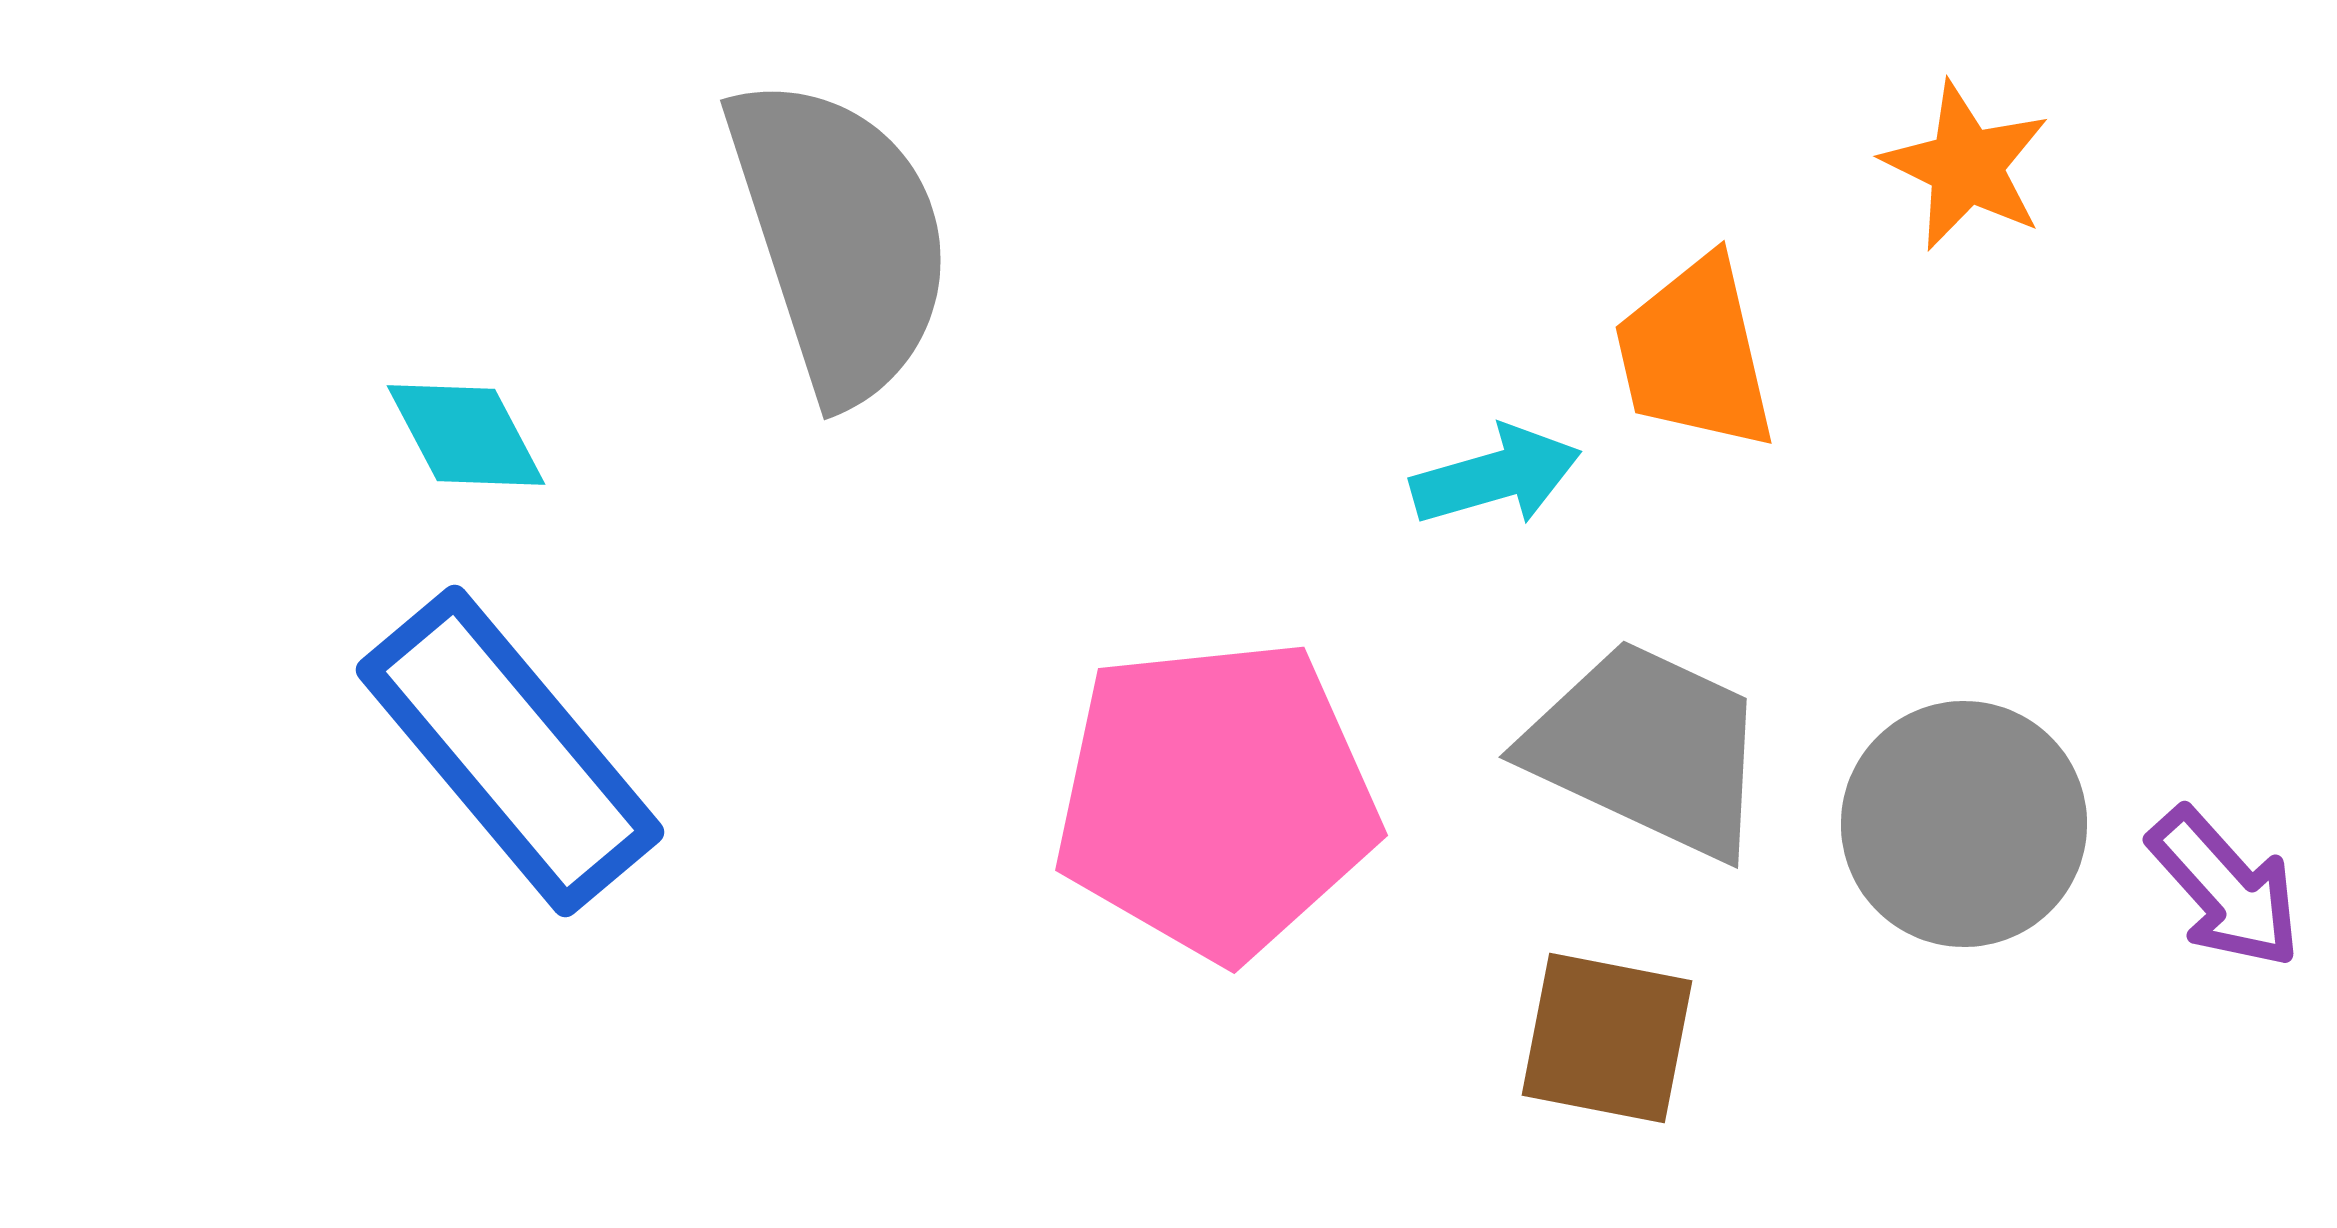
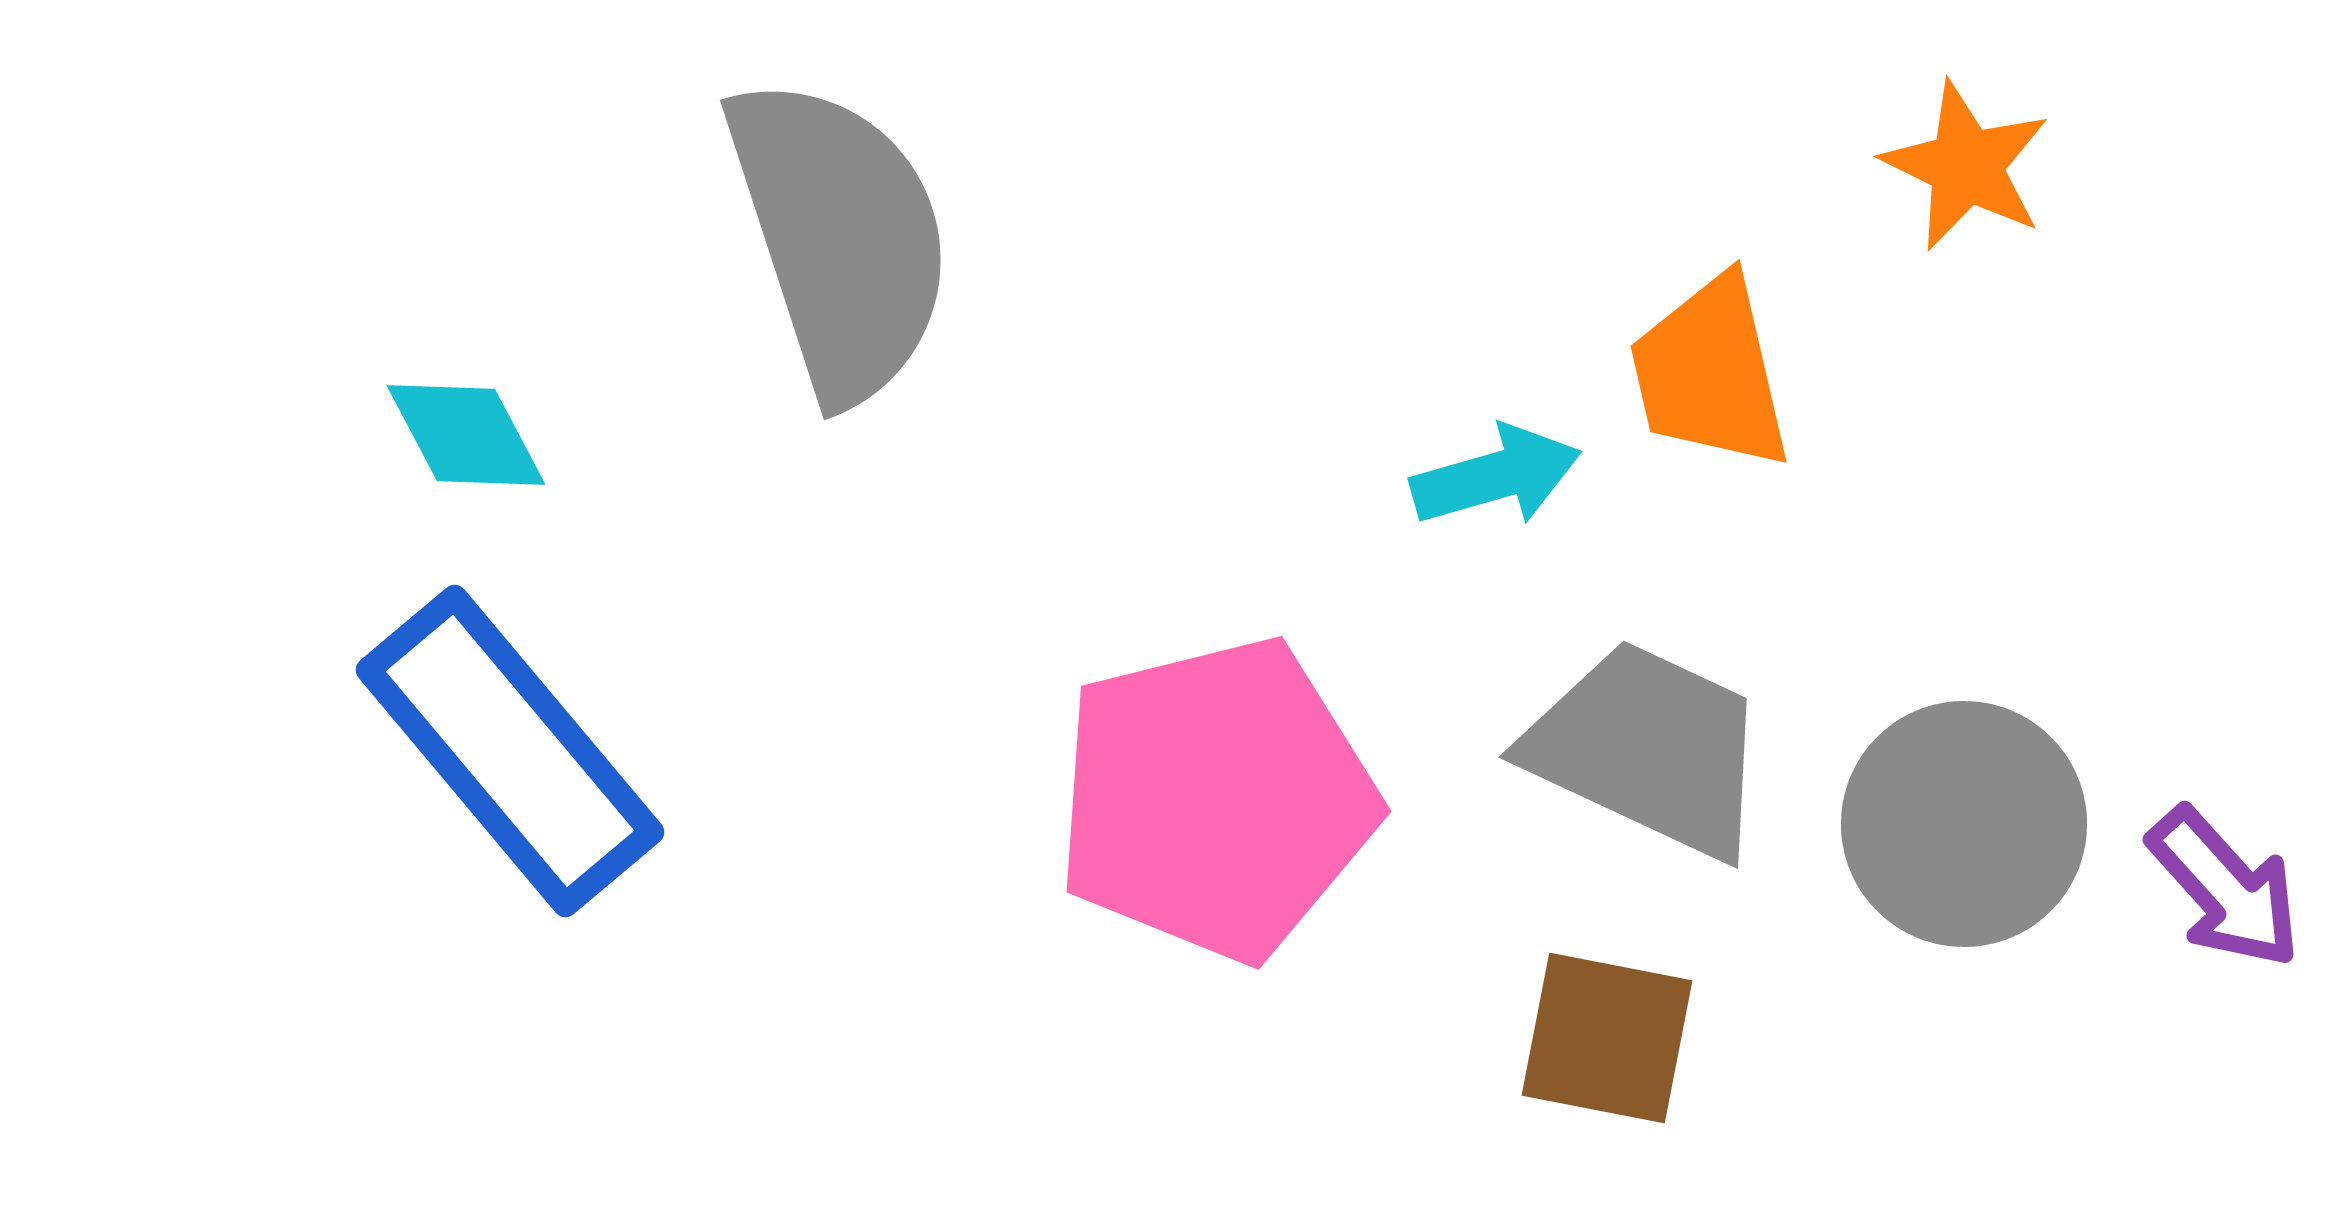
orange trapezoid: moved 15 px right, 19 px down
pink pentagon: rotated 8 degrees counterclockwise
